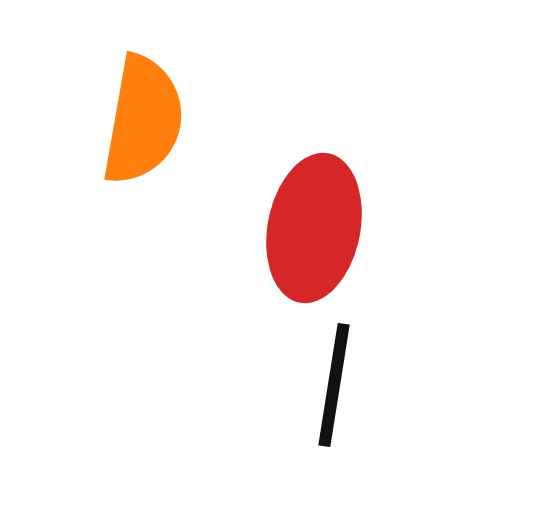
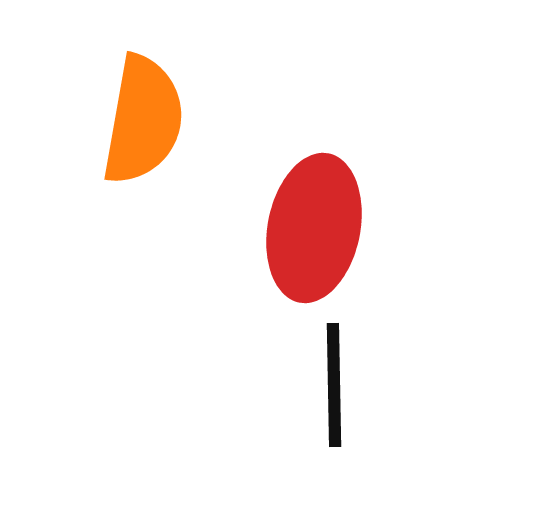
black line: rotated 10 degrees counterclockwise
